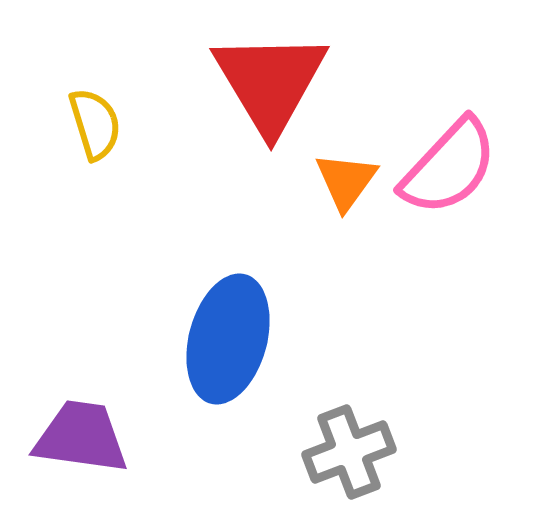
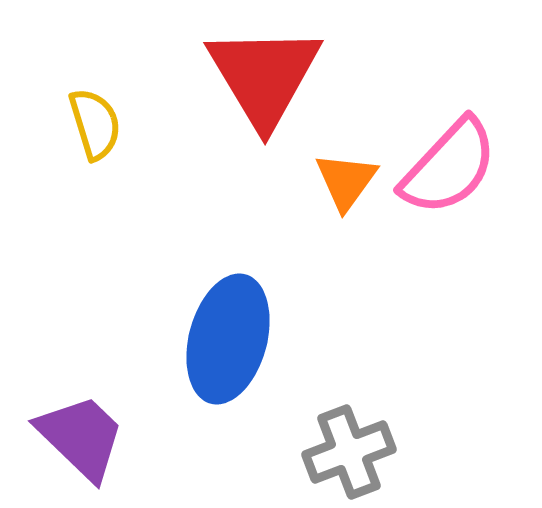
red triangle: moved 6 px left, 6 px up
purple trapezoid: rotated 36 degrees clockwise
